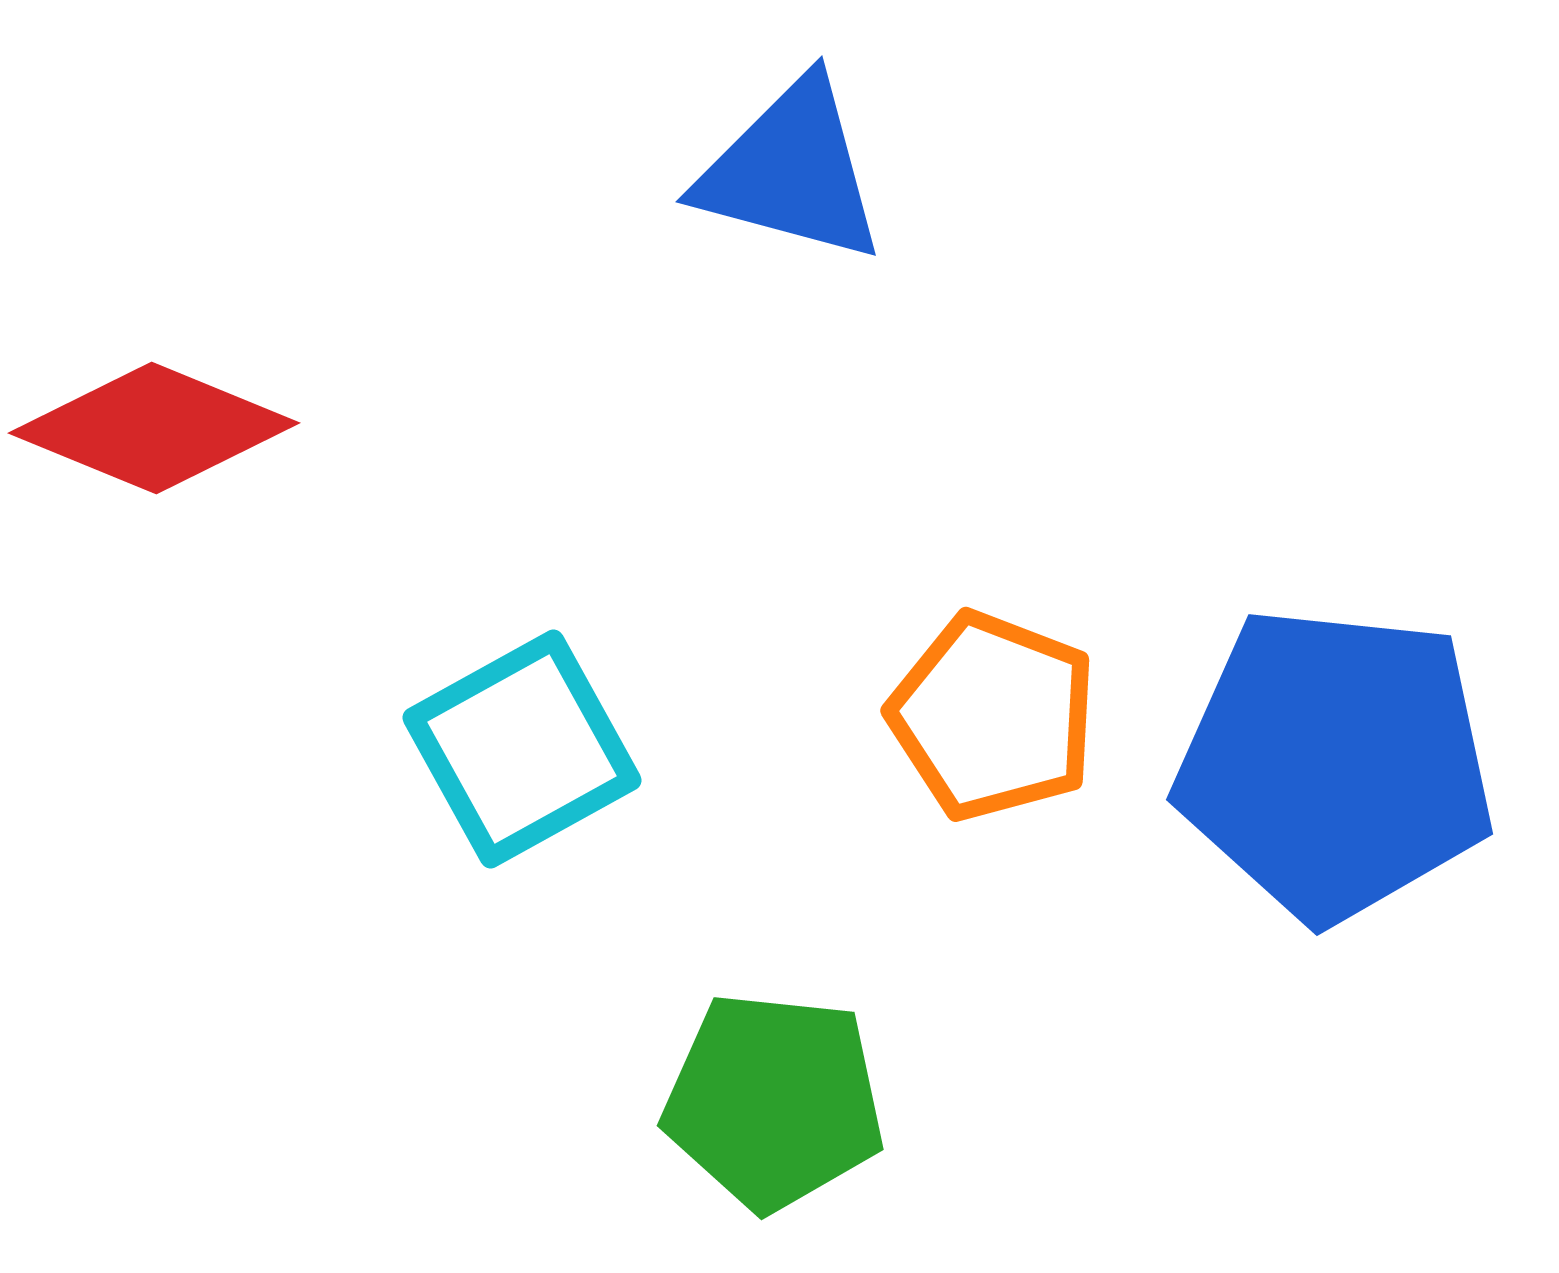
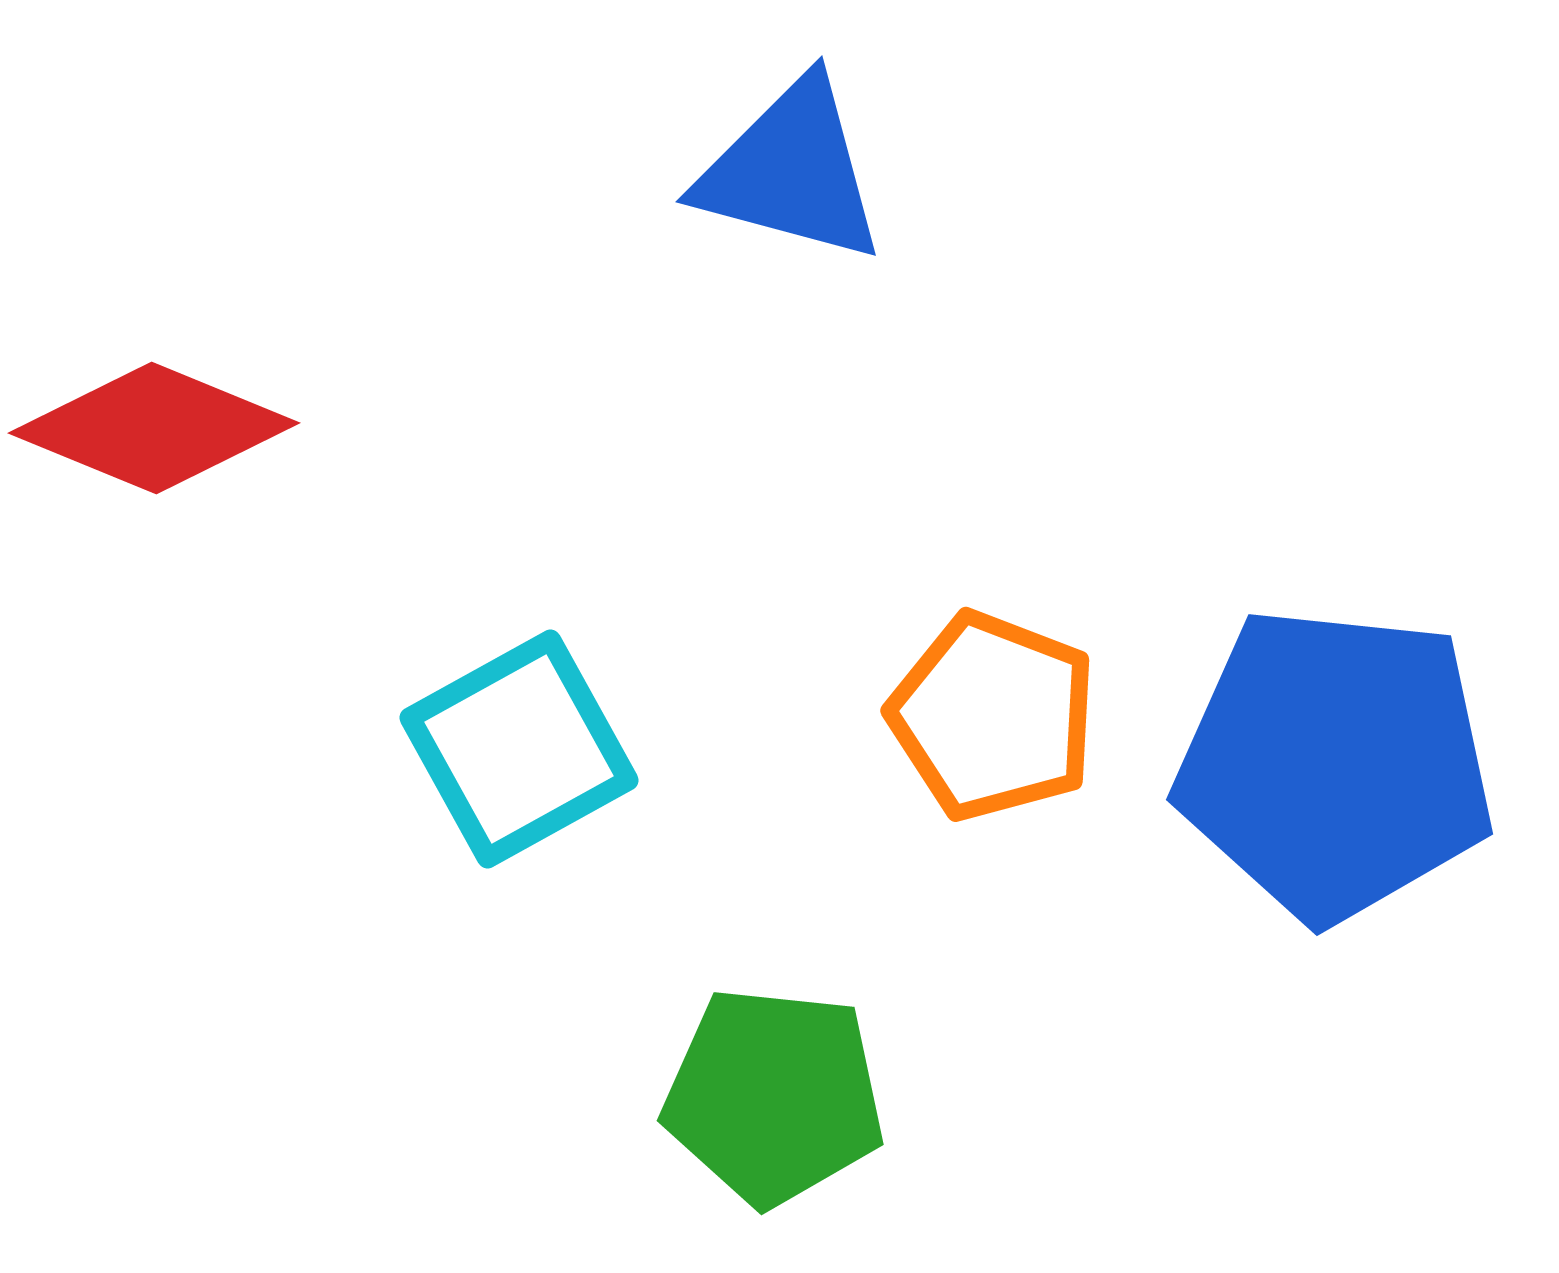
cyan square: moved 3 px left
green pentagon: moved 5 px up
